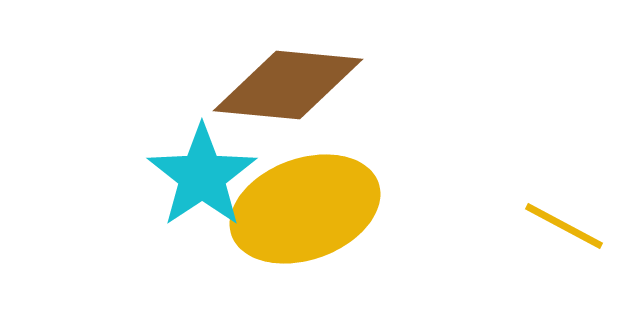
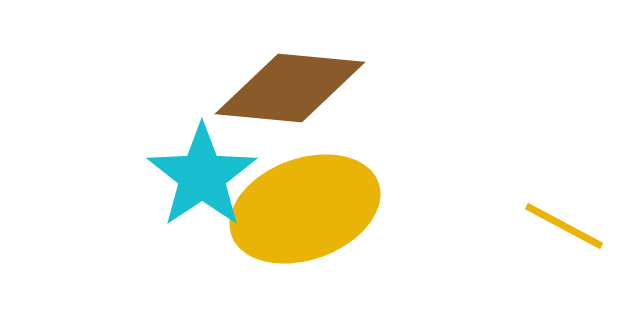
brown diamond: moved 2 px right, 3 px down
